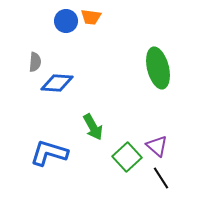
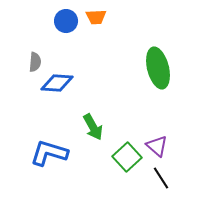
orange trapezoid: moved 5 px right; rotated 10 degrees counterclockwise
